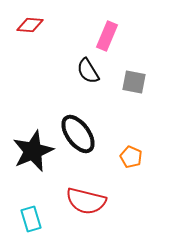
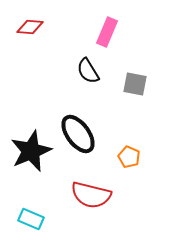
red diamond: moved 2 px down
pink rectangle: moved 4 px up
gray square: moved 1 px right, 2 px down
black star: moved 2 px left
orange pentagon: moved 2 px left
red semicircle: moved 5 px right, 6 px up
cyan rectangle: rotated 50 degrees counterclockwise
